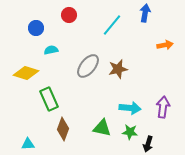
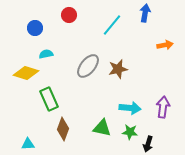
blue circle: moved 1 px left
cyan semicircle: moved 5 px left, 4 px down
